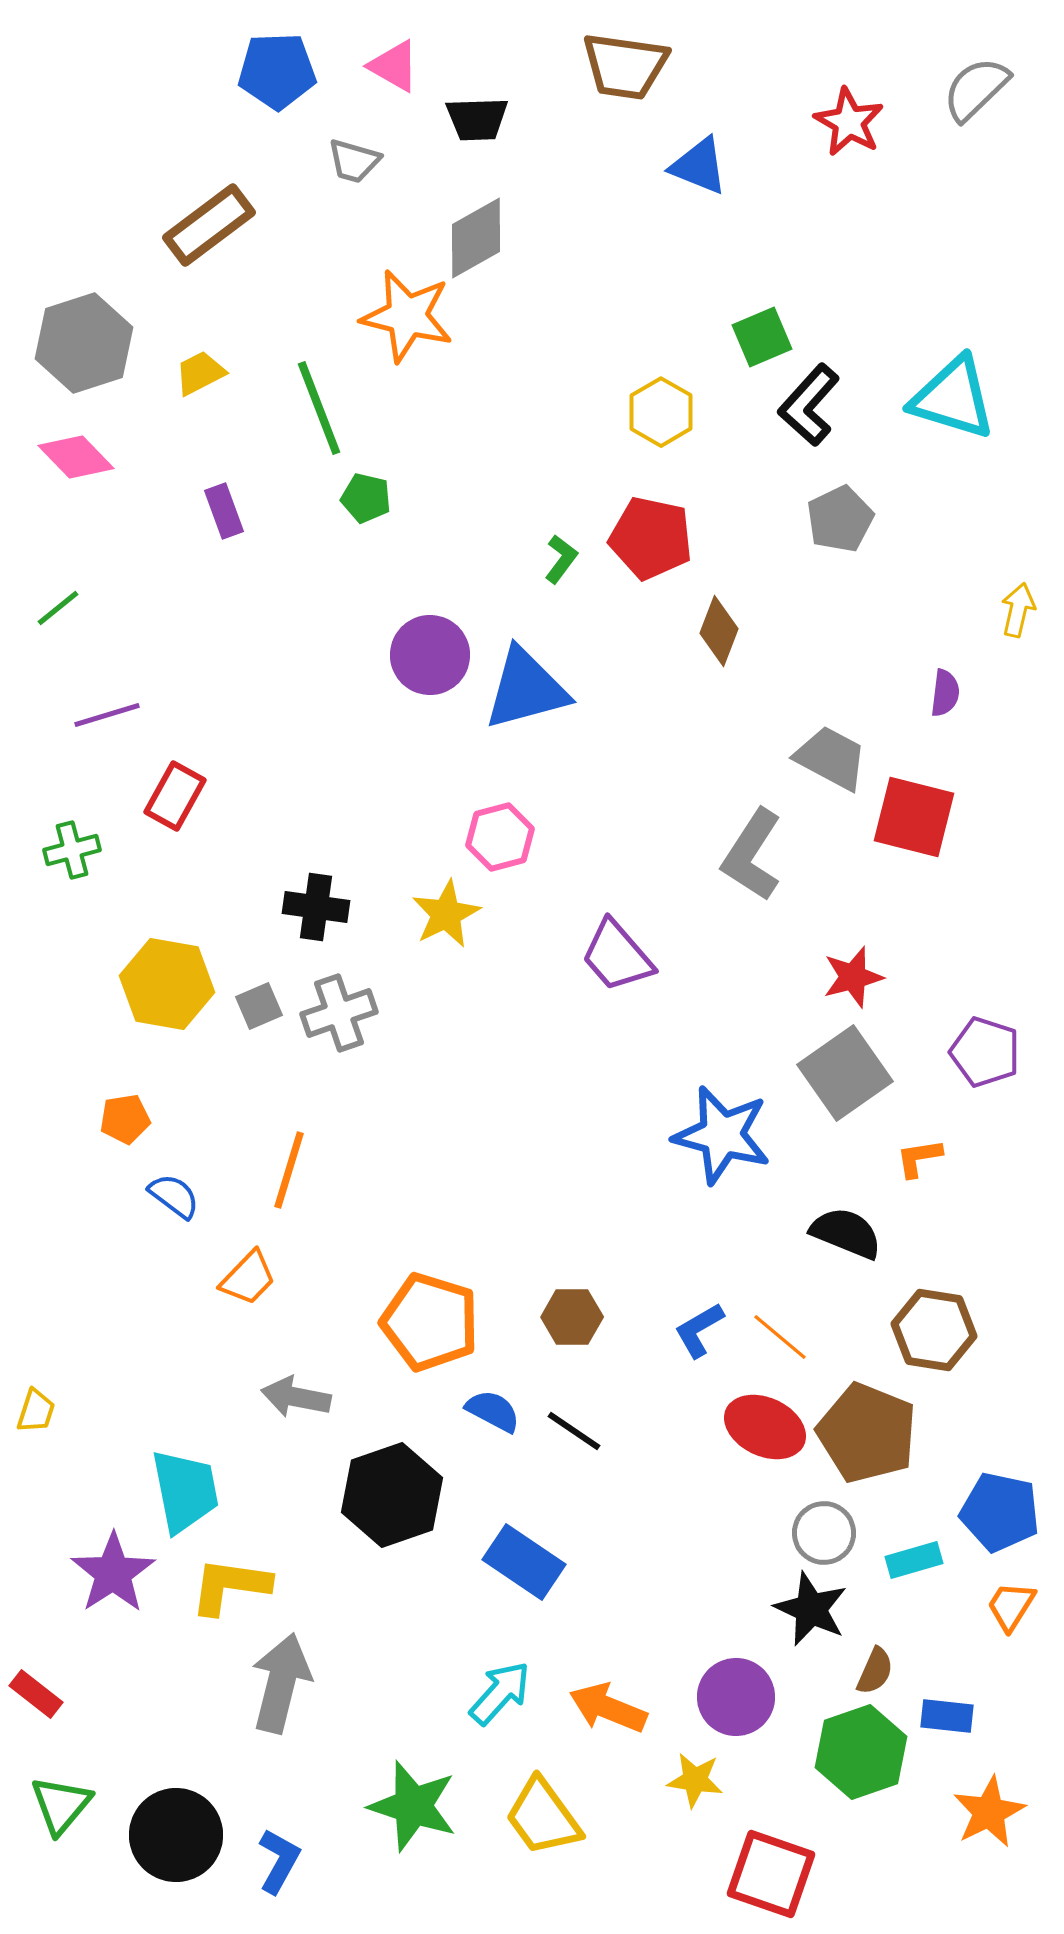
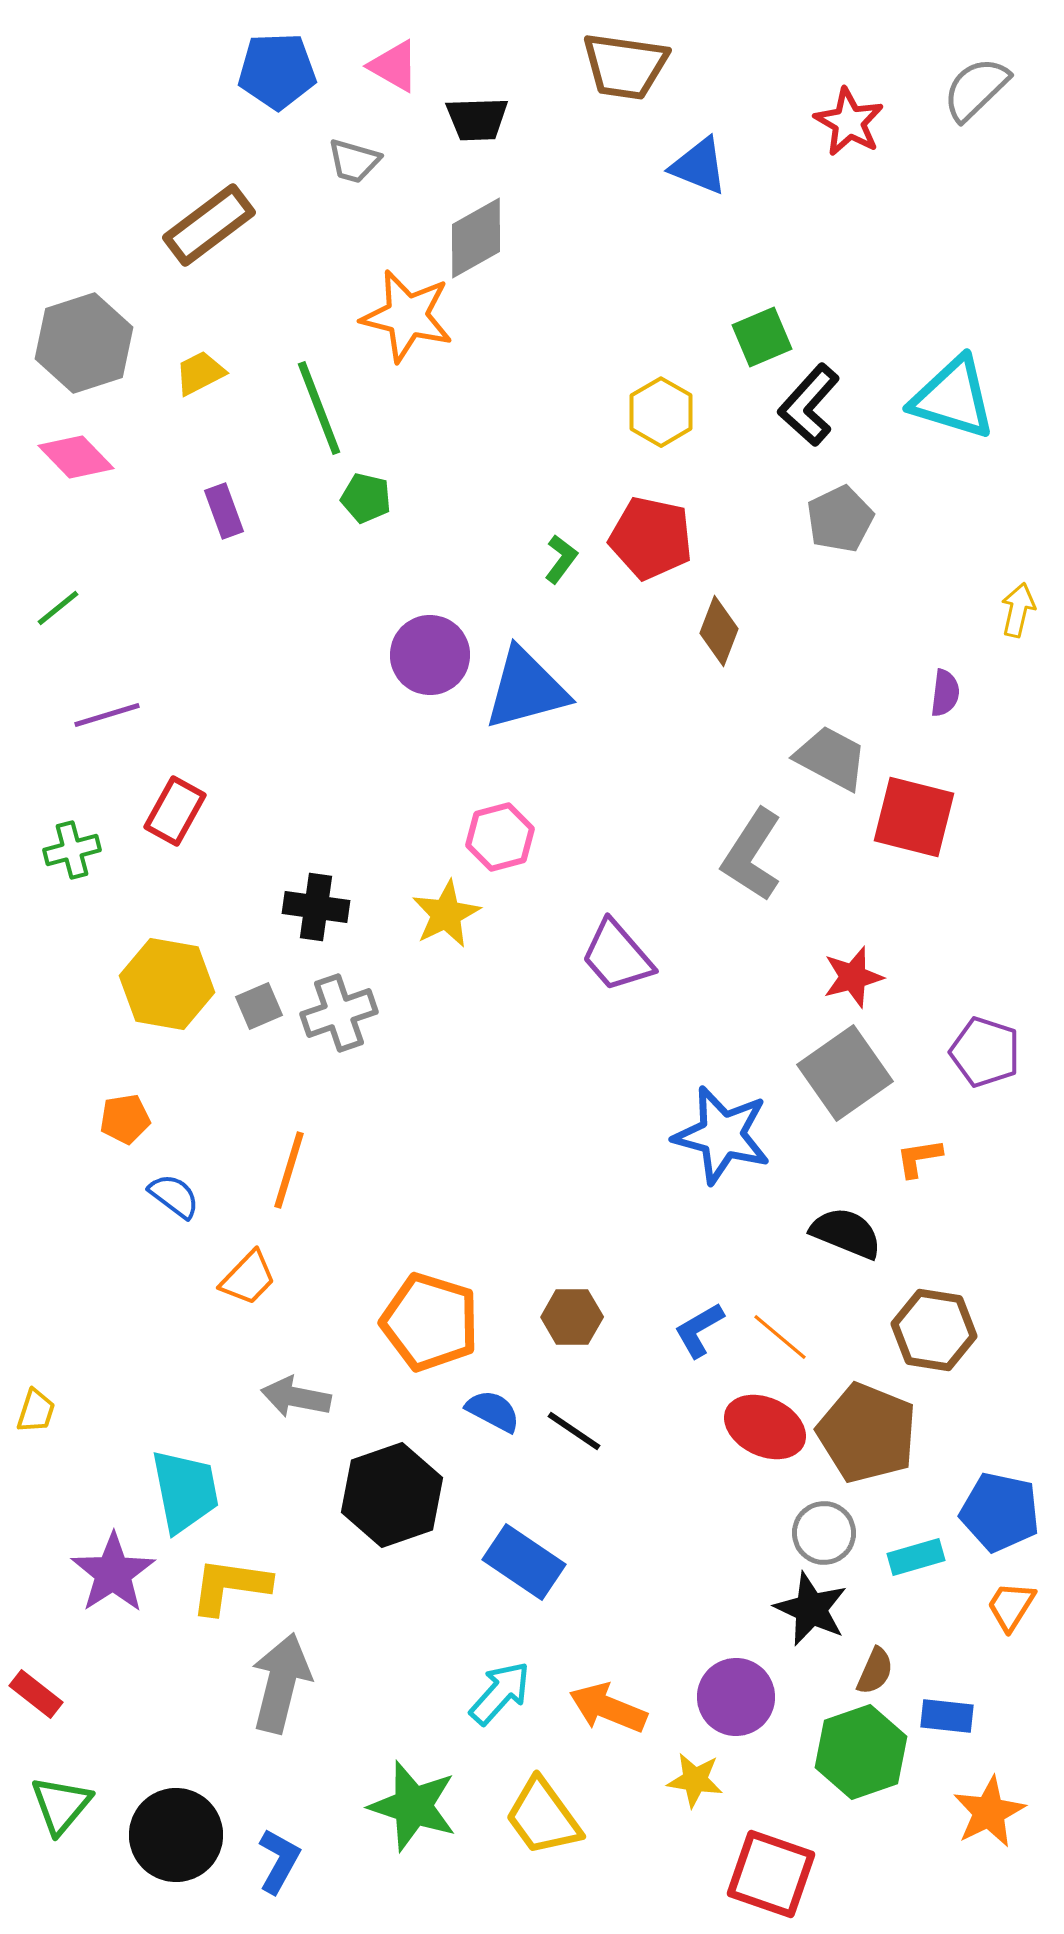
red rectangle at (175, 796): moved 15 px down
cyan rectangle at (914, 1560): moved 2 px right, 3 px up
